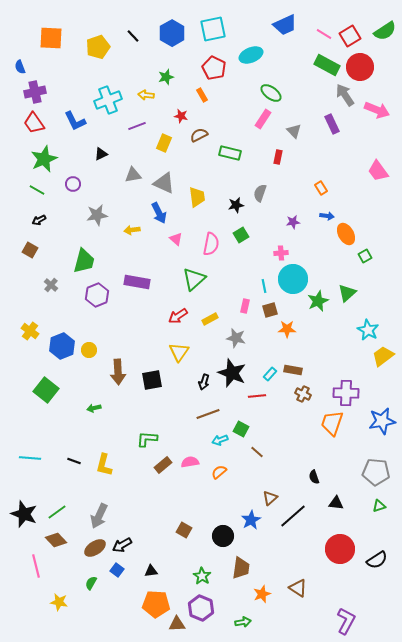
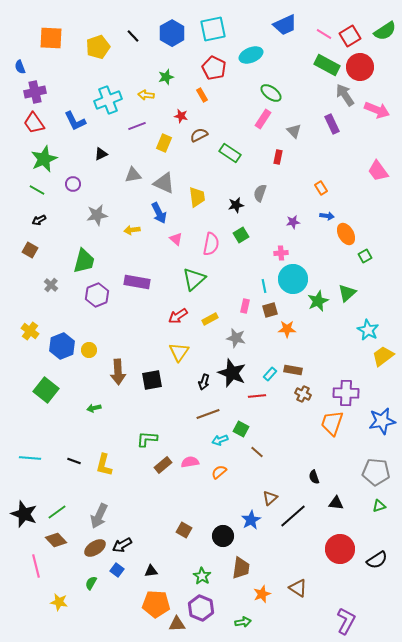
green rectangle at (230, 153): rotated 20 degrees clockwise
